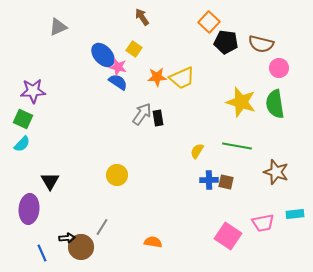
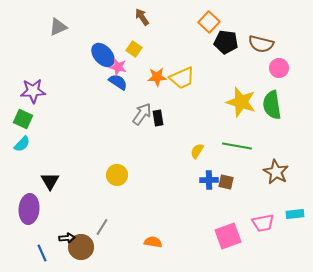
green semicircle: moved 3 px left, 1 px down
brown star: rotated 10 degrees clockwise
pink square: rotated 36 degrees clockwise
